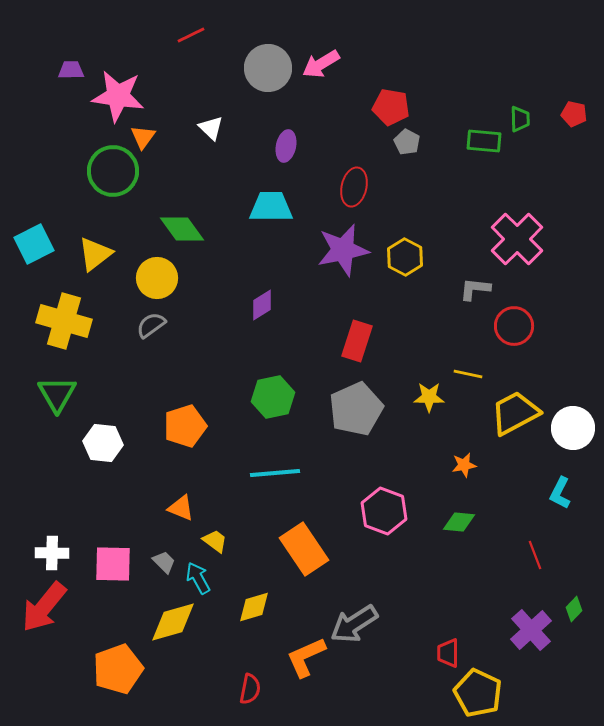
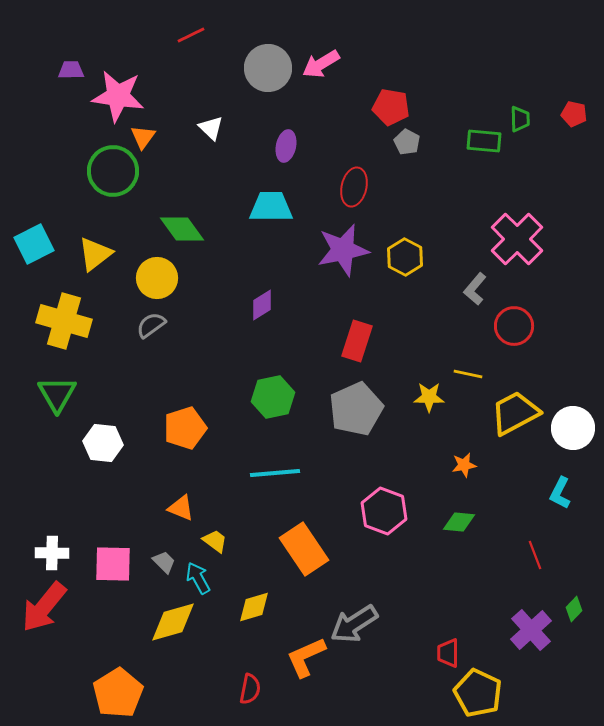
gray L-shape at (475, 289): rotated 56 degrees counterclockwise
orange pentagon at (185, 426): moved 2 px down
orange pentagon at (118, 669): moved 24 px down; rotated 12 degrees counterclockwise
